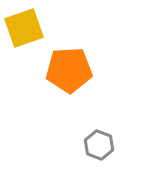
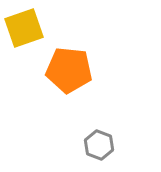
orange pentagon: rotated 9 degrees clockwise
